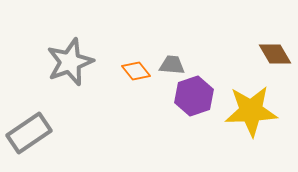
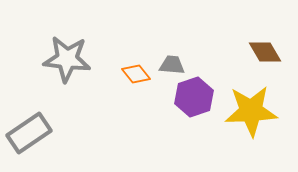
brown diamond: moved 10 px left, 2 px up
gray star: moved 3 px left, 3 px up; rotated 27 degrees clockwise
orange diamond: moved 3 px down
purple hexagon: moved 1 px down
